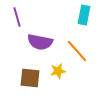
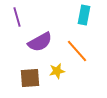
purple semicircle: rotated 40 degrees counterclockwise
yellow star: moved 1 px left
brown square: rotated 10 degrees counterclockwise
